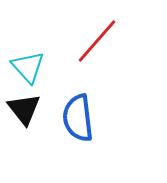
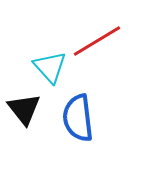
red line: rotated 18 degrees clockwise
cyan triangle: moved 22 px right
